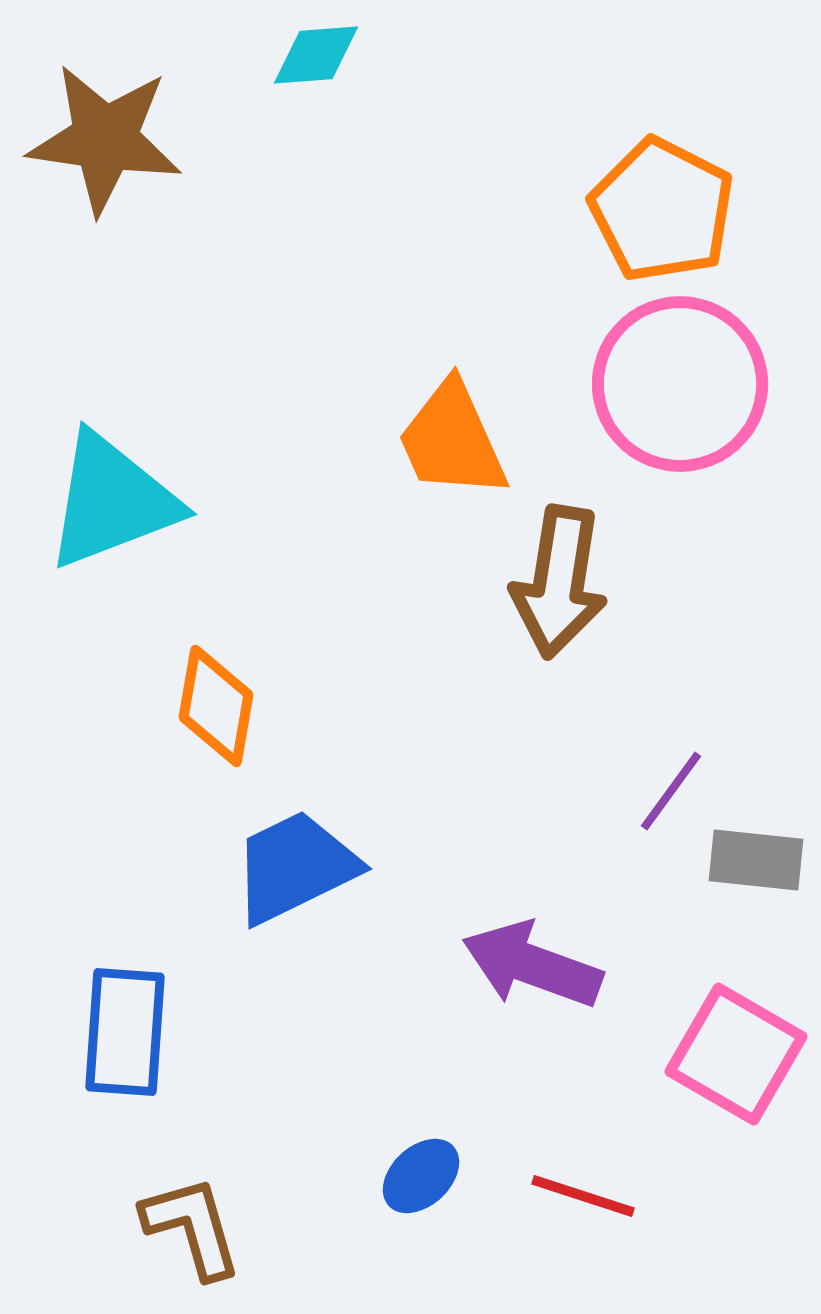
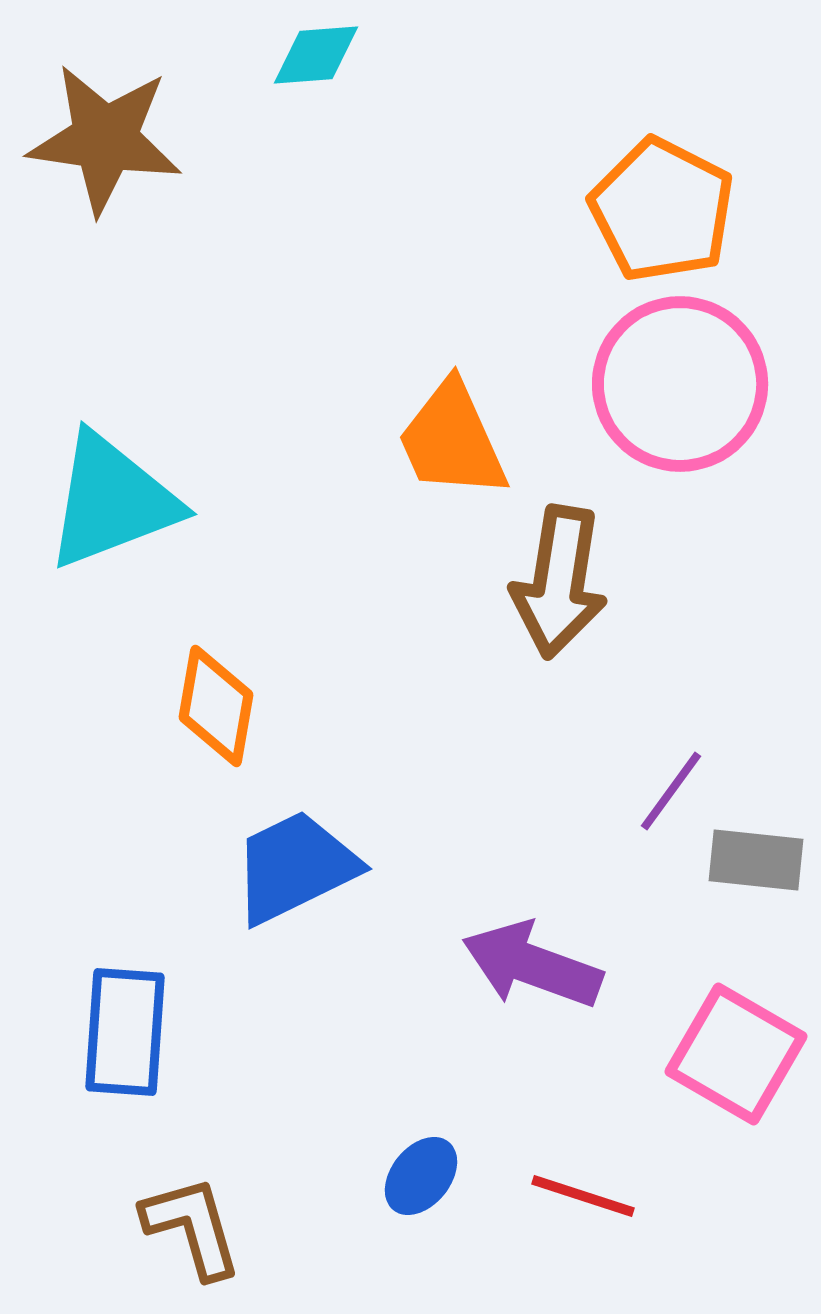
blue ellipse: rotated 8 degrees counterclockwise
